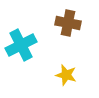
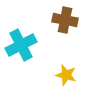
brown cross: moved 3 px left, 3 px up
